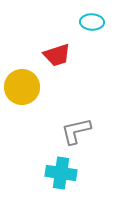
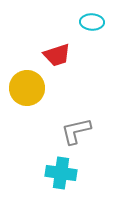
yellow circle: moved 5 px right, 1 px down
